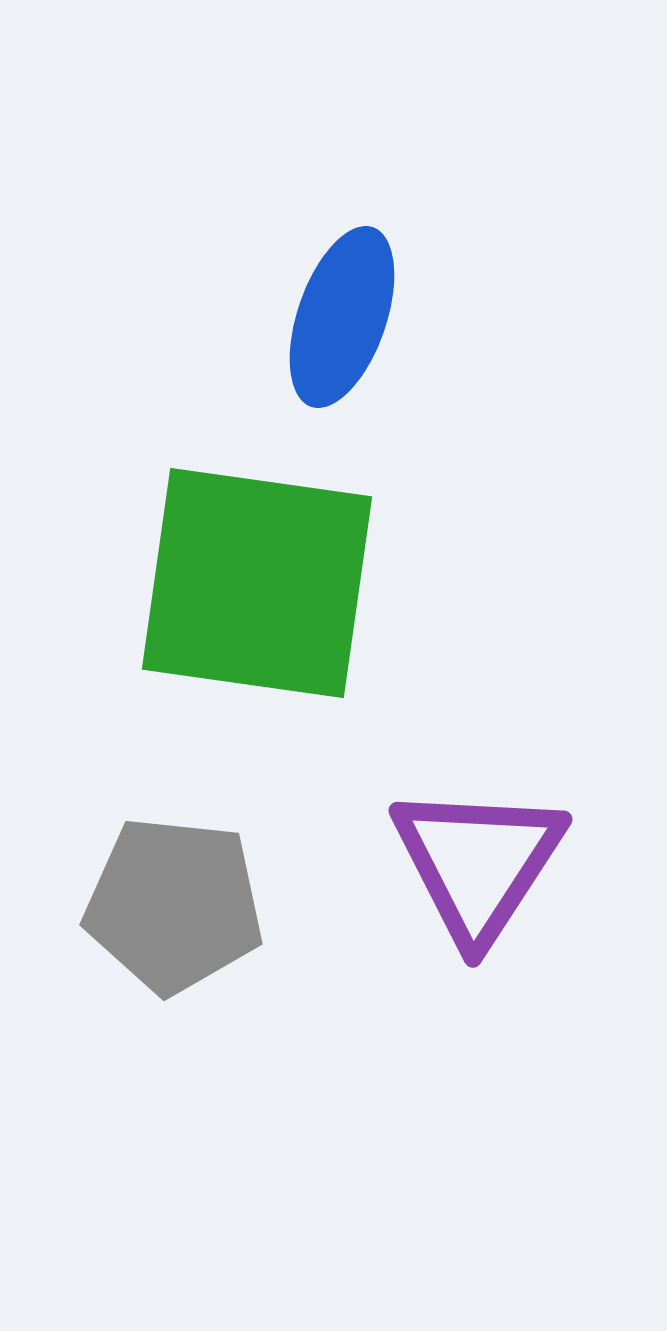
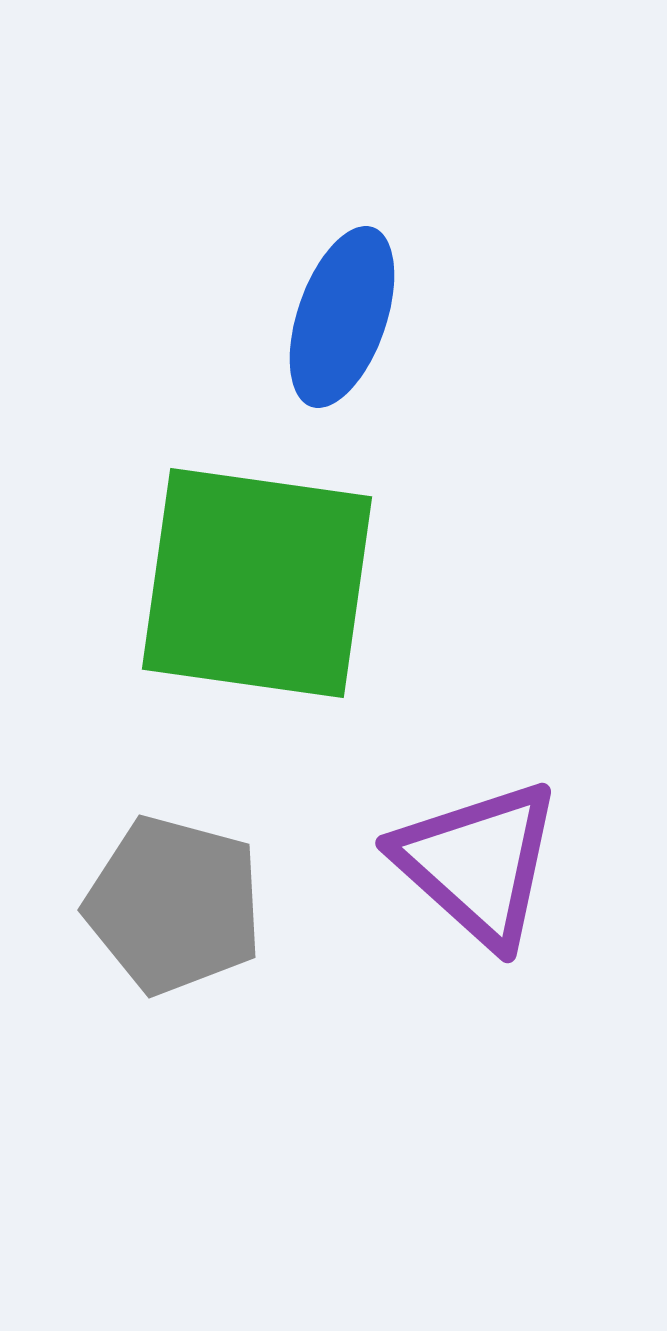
purple triangle: rotated 21 degrees counterclockwise
gray pentagon: rotated 9 degrees clockwise
